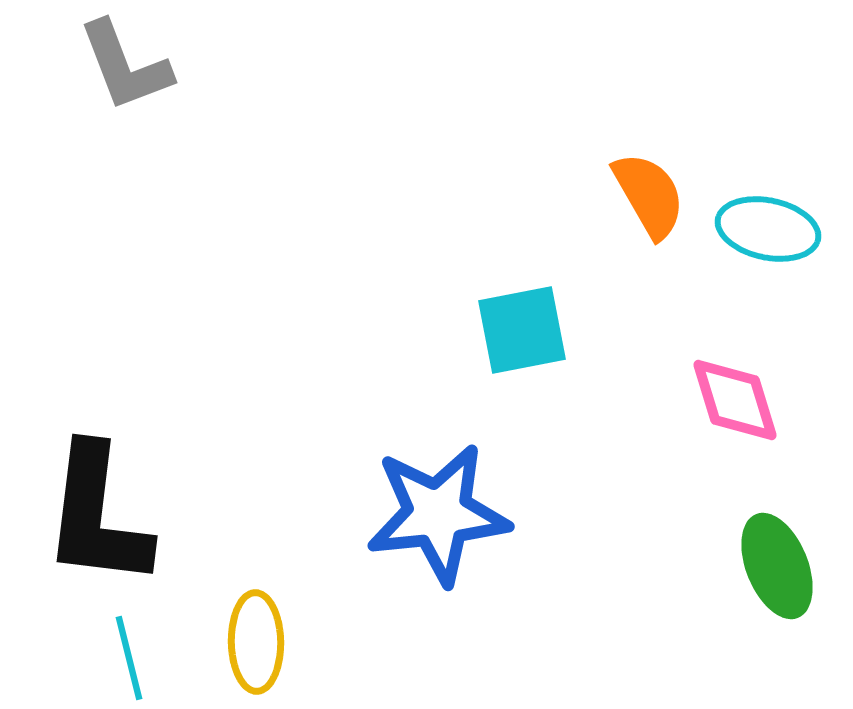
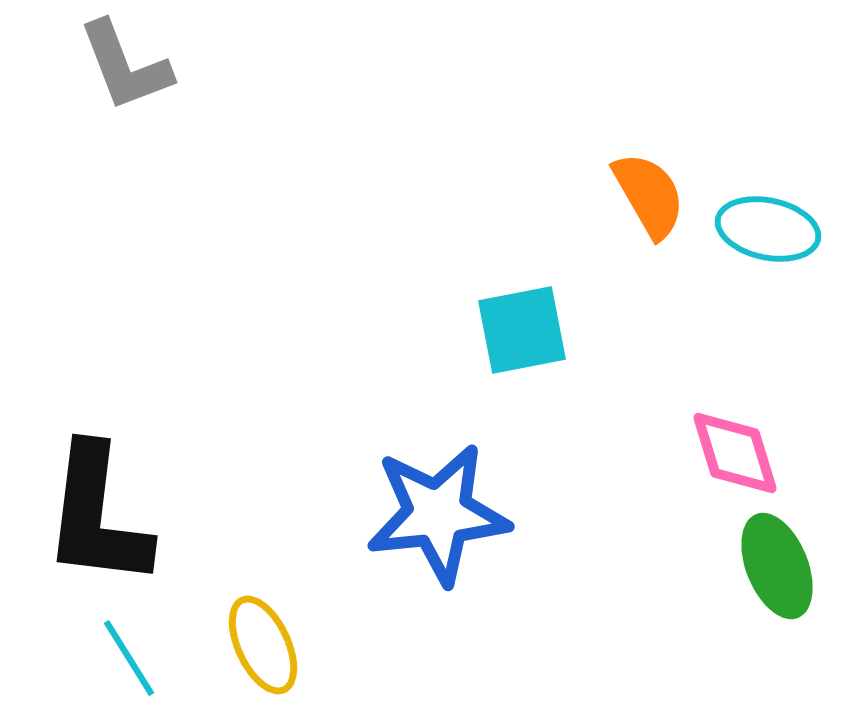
pink diamond: moved 53 px down
yellow ellipse: moved 7 px right, 3 px down; rotated 24 degrees counterclockwise
cyan line: rotated 18 degrees counterclockwise
